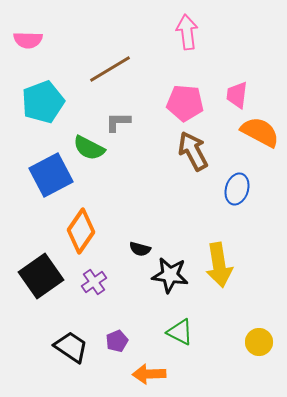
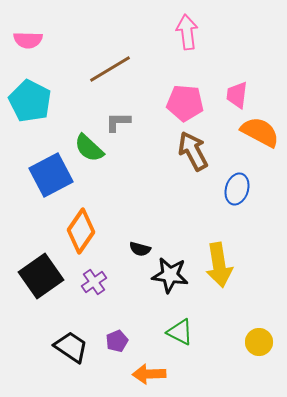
cyan pentagon: moved 13 px left, 1 px up; rotated 24 degrees counterclockwise
green semicircle: rotated 16 degrees clockwise
